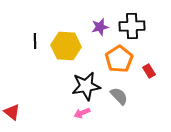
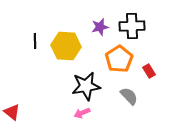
gray semicircle: moved 10 px right
